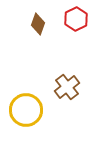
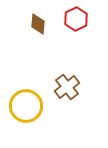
brown diamond: rotated 15 degrees counterclockwise
yellow circle: moved 4 px up
